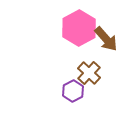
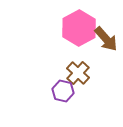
brown cross: moved 11 px left
purple hexagon: moved 10 px left; rotated 20 degrees counterclockwise
